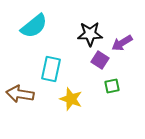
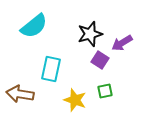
black star: rotated 15 degrees counterclockwise
green square: moved 7 px left, 5 px down
yellow star: moved 4 px right, 1 px down
